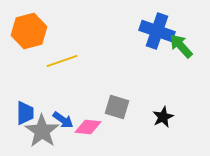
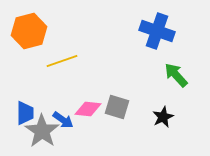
green arrow: moved 5 px left, 29 px down
pink diamond: moved 18 px up
